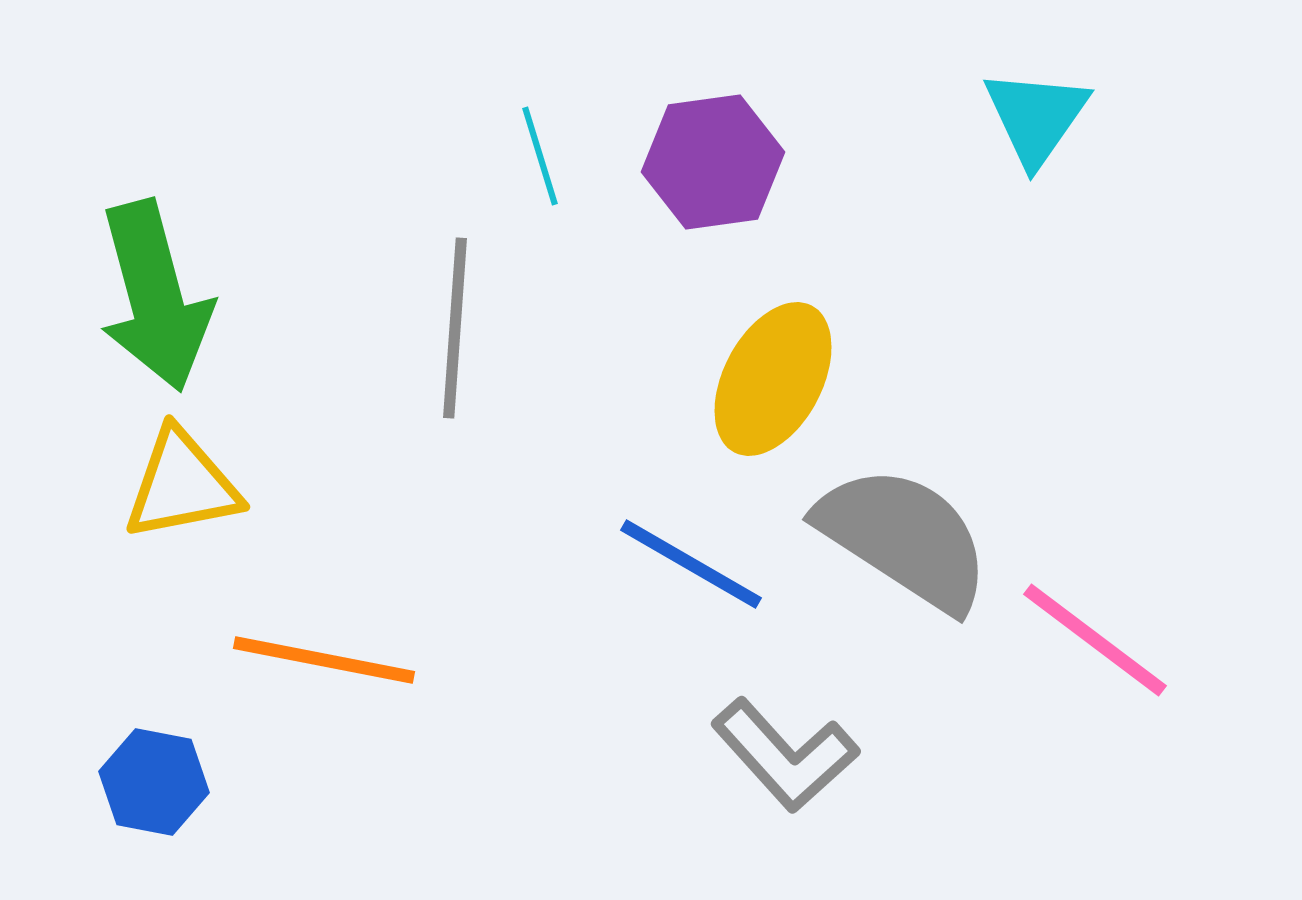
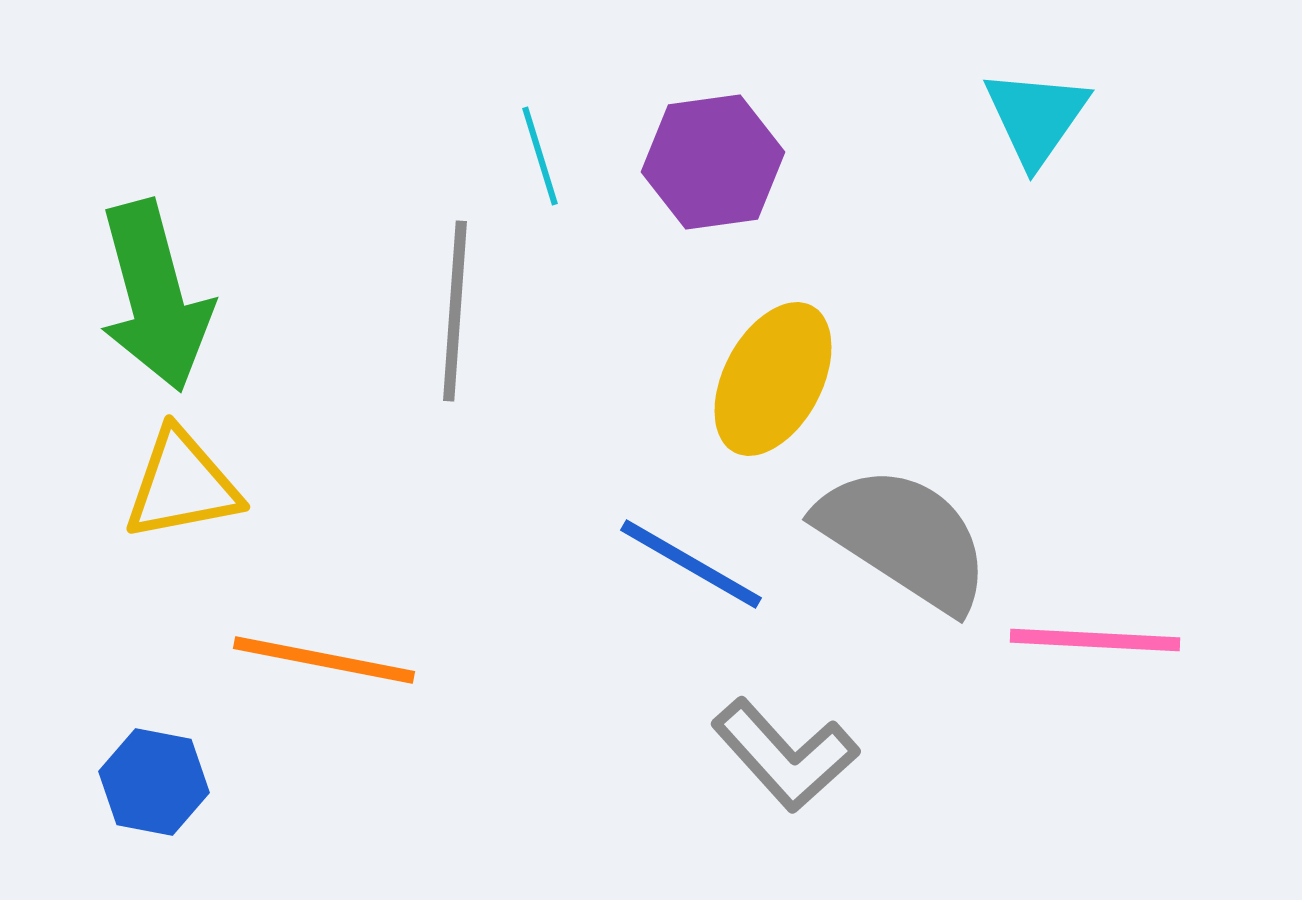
gray line: moved 17 px up
pink line: rotated 34 degrees counterclockwise
